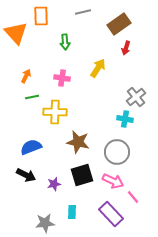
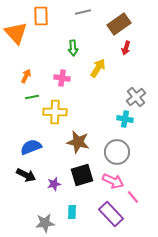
green arrow: moved 8 px right, 6 px down
